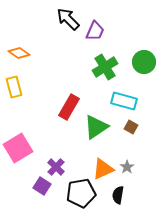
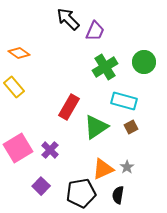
yellow rectangle: rotated 25 degrees counterclockwise
brown square: rotated 32 degrees clockwise
purple cross: moved 6 px left, 17 px up
purple square: moved 1 px left; rotated 12 degrees clockwise
